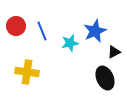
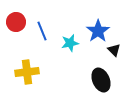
red circle: moved 4 px up
blue star: moved 3 px right; rotated 10 degrees counterclockwise
black triangle: moved 2 px up; rotated 48 degrees counterclockwise
yellow cross: rotated 15 degrees counterclockwise
black ellipse: moved 4 px left, 2 px down
